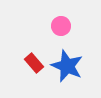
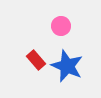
red rectangle: moved 2 px right, 3 px up
